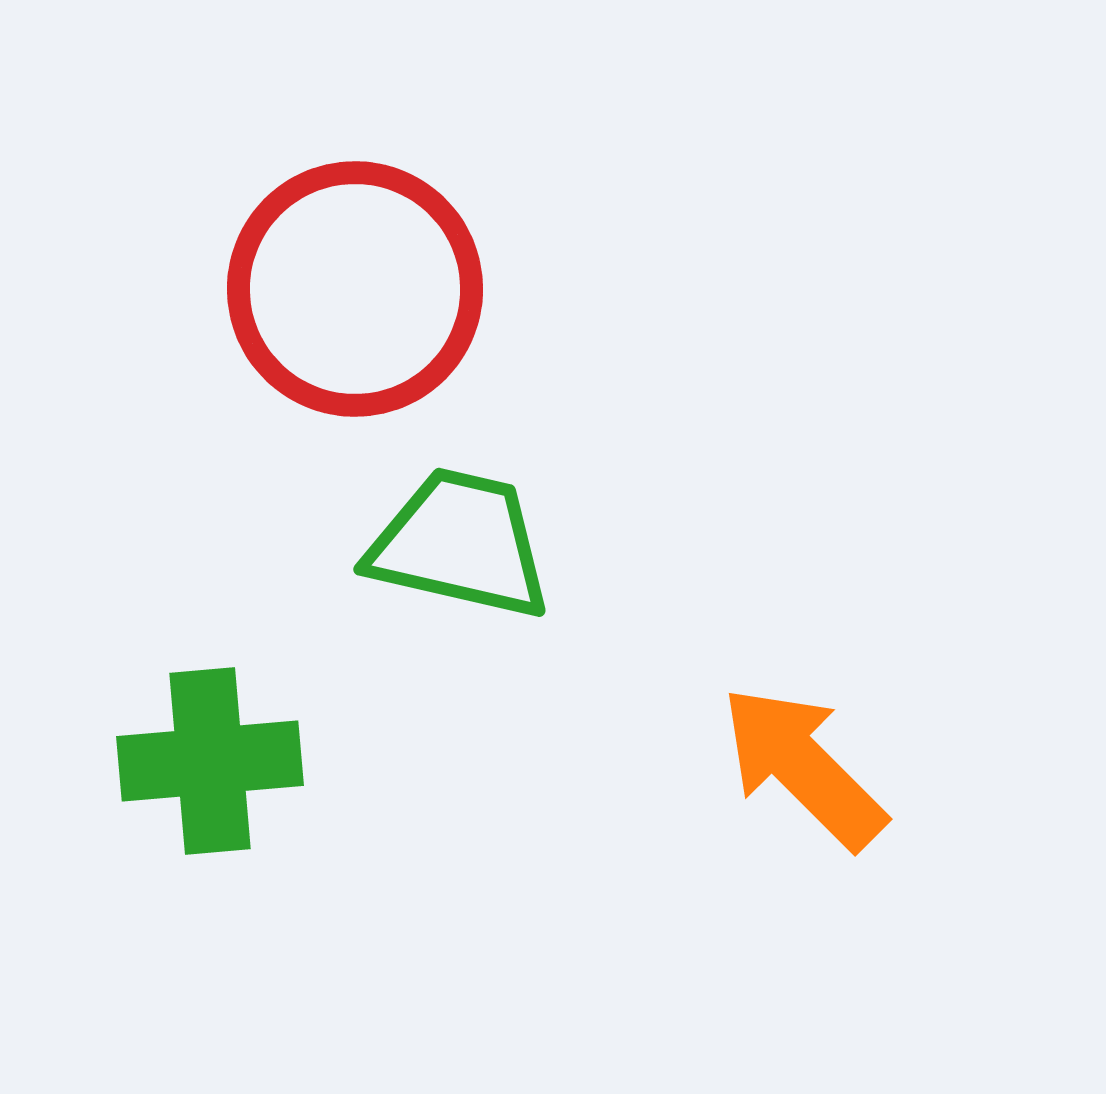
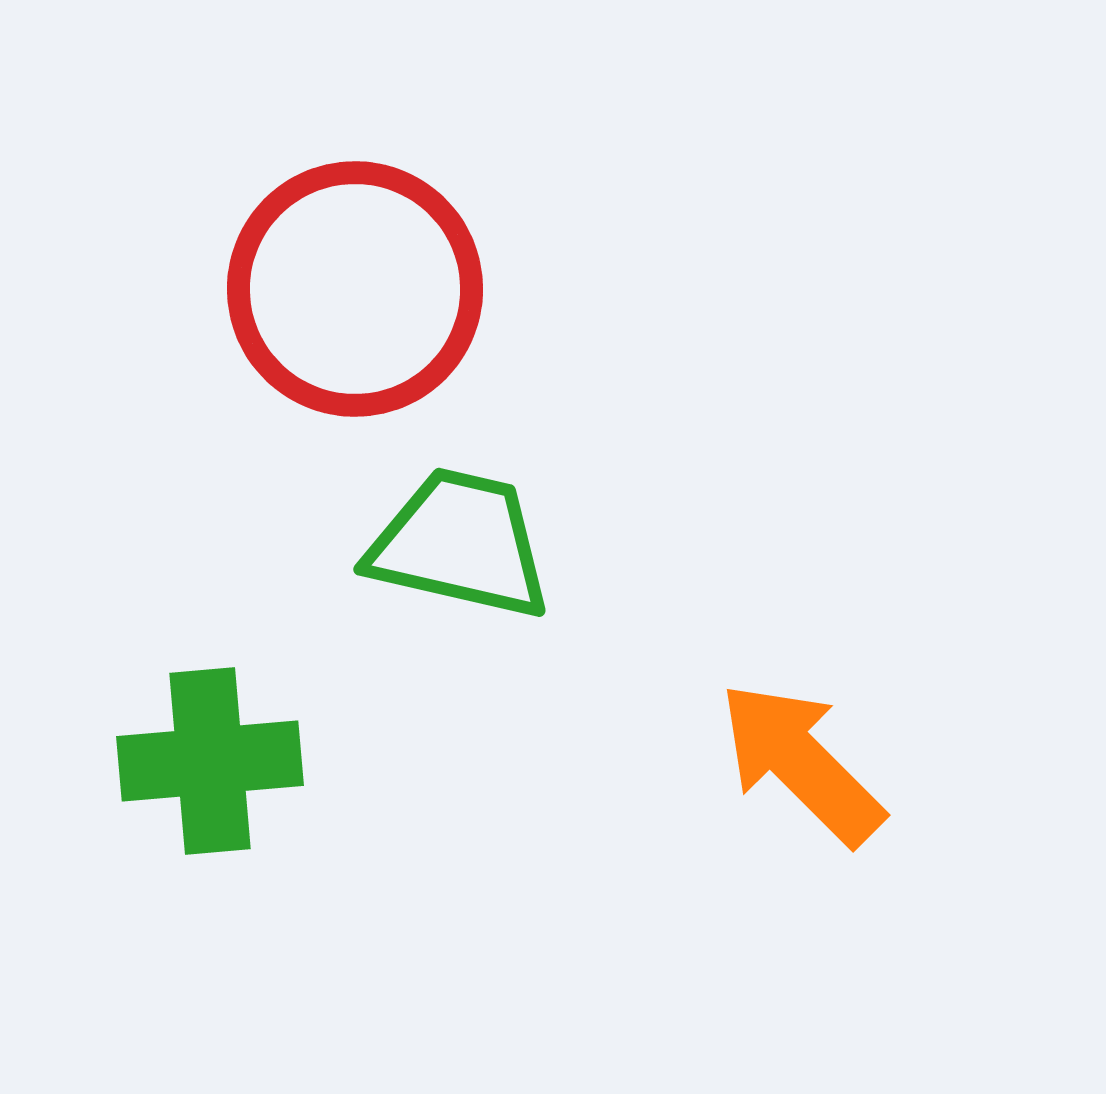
orange arrow: moved 2 px left, 4 px up
